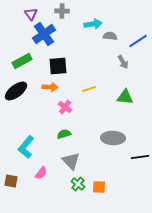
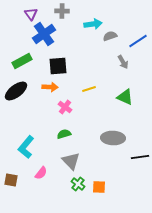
gray semicircle: rotated 24 degrees counterclockwise
green triangle: rotated 18 degrees clockwise
brown square: moved 1 px up
